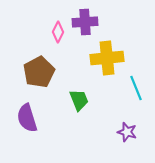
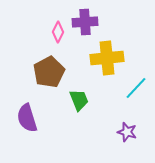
brown pentagon: moved 10 px right
cyan line: rotated 65 degrees clockwise
